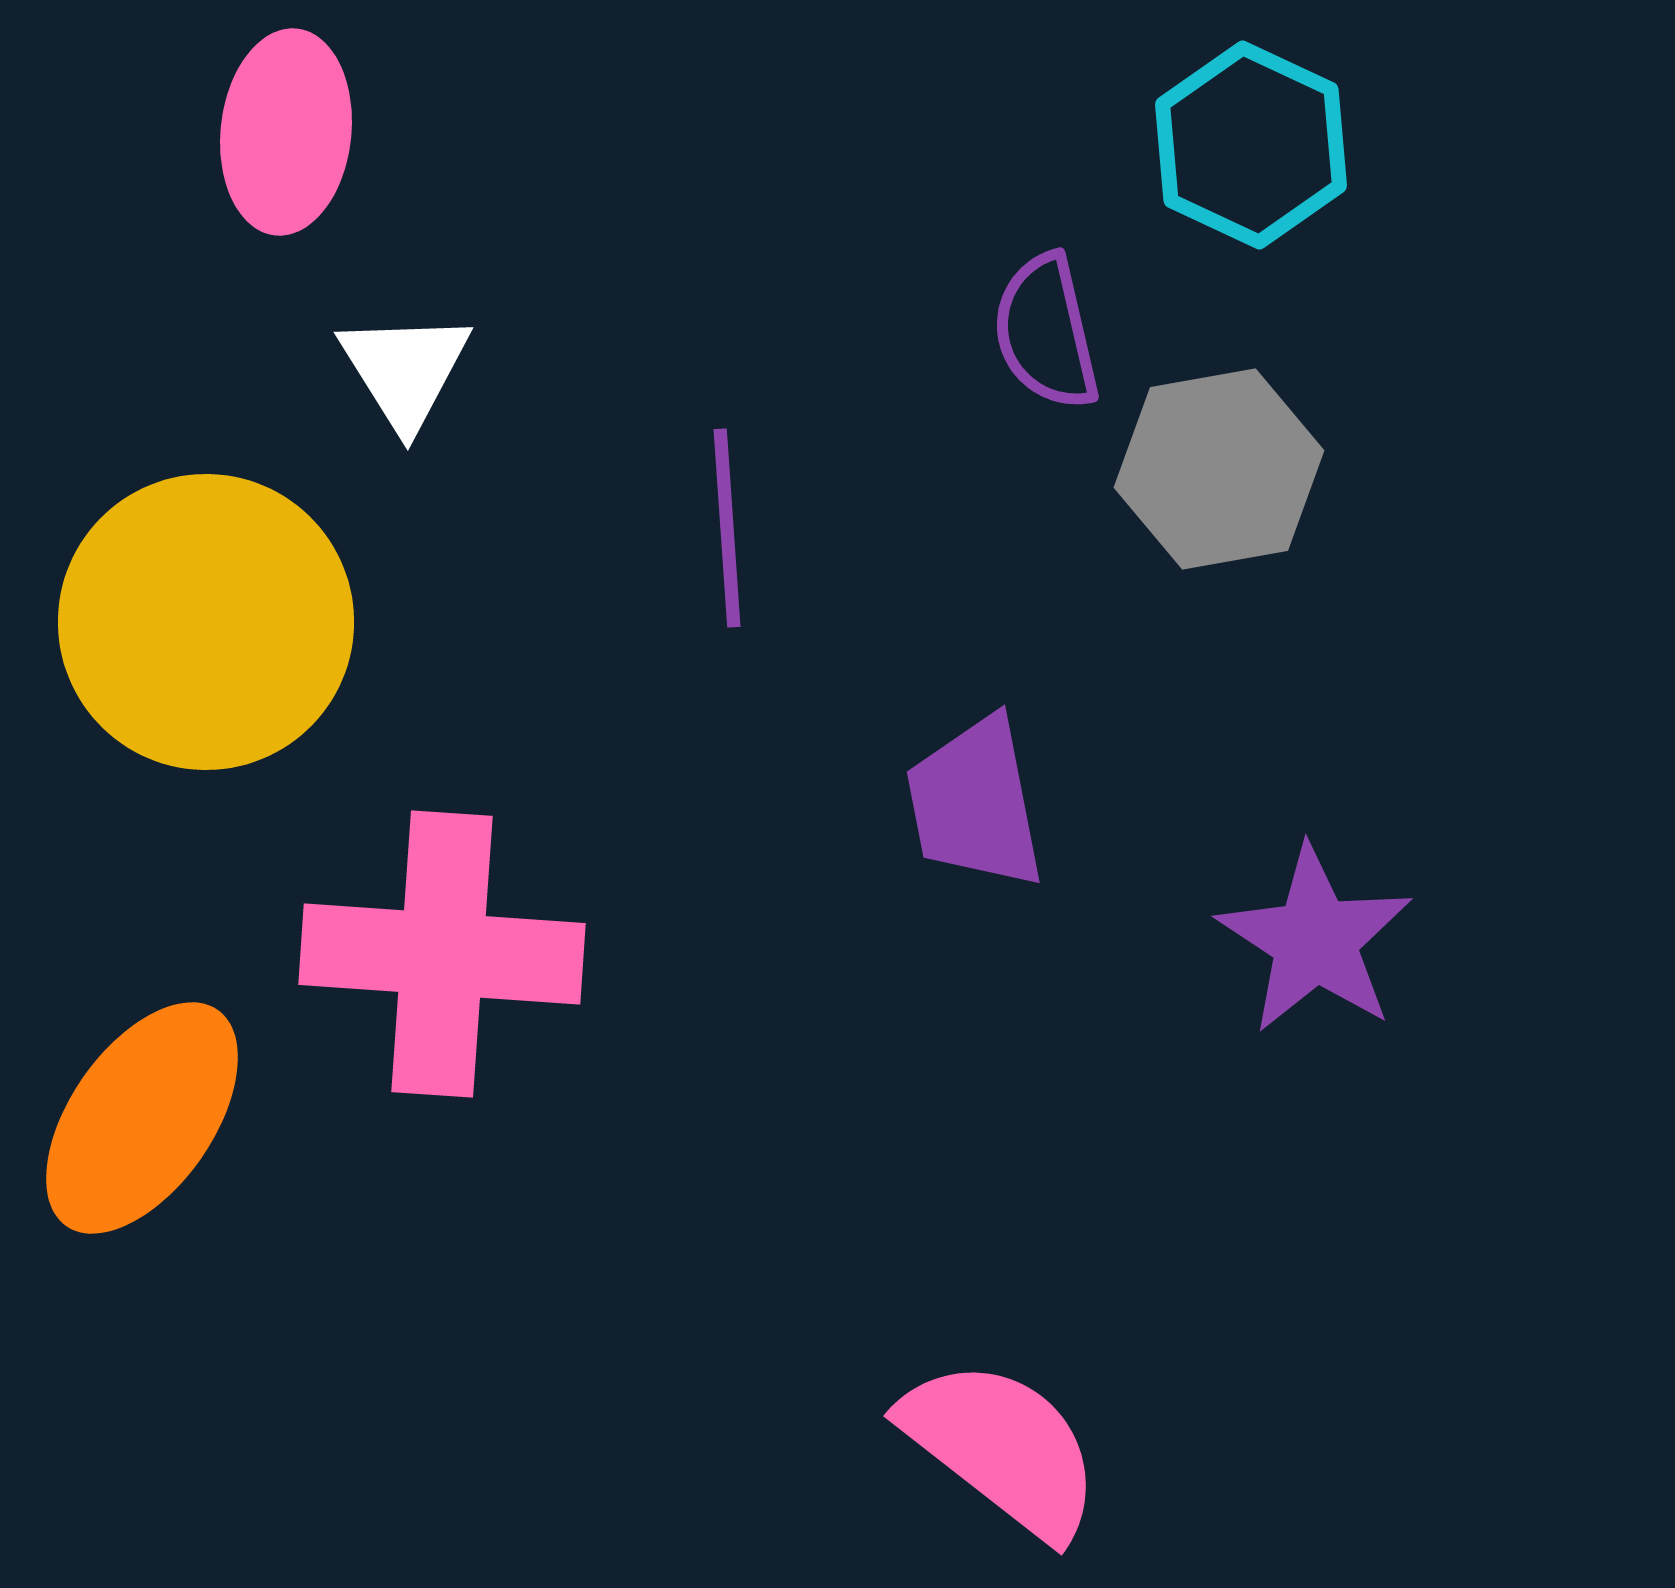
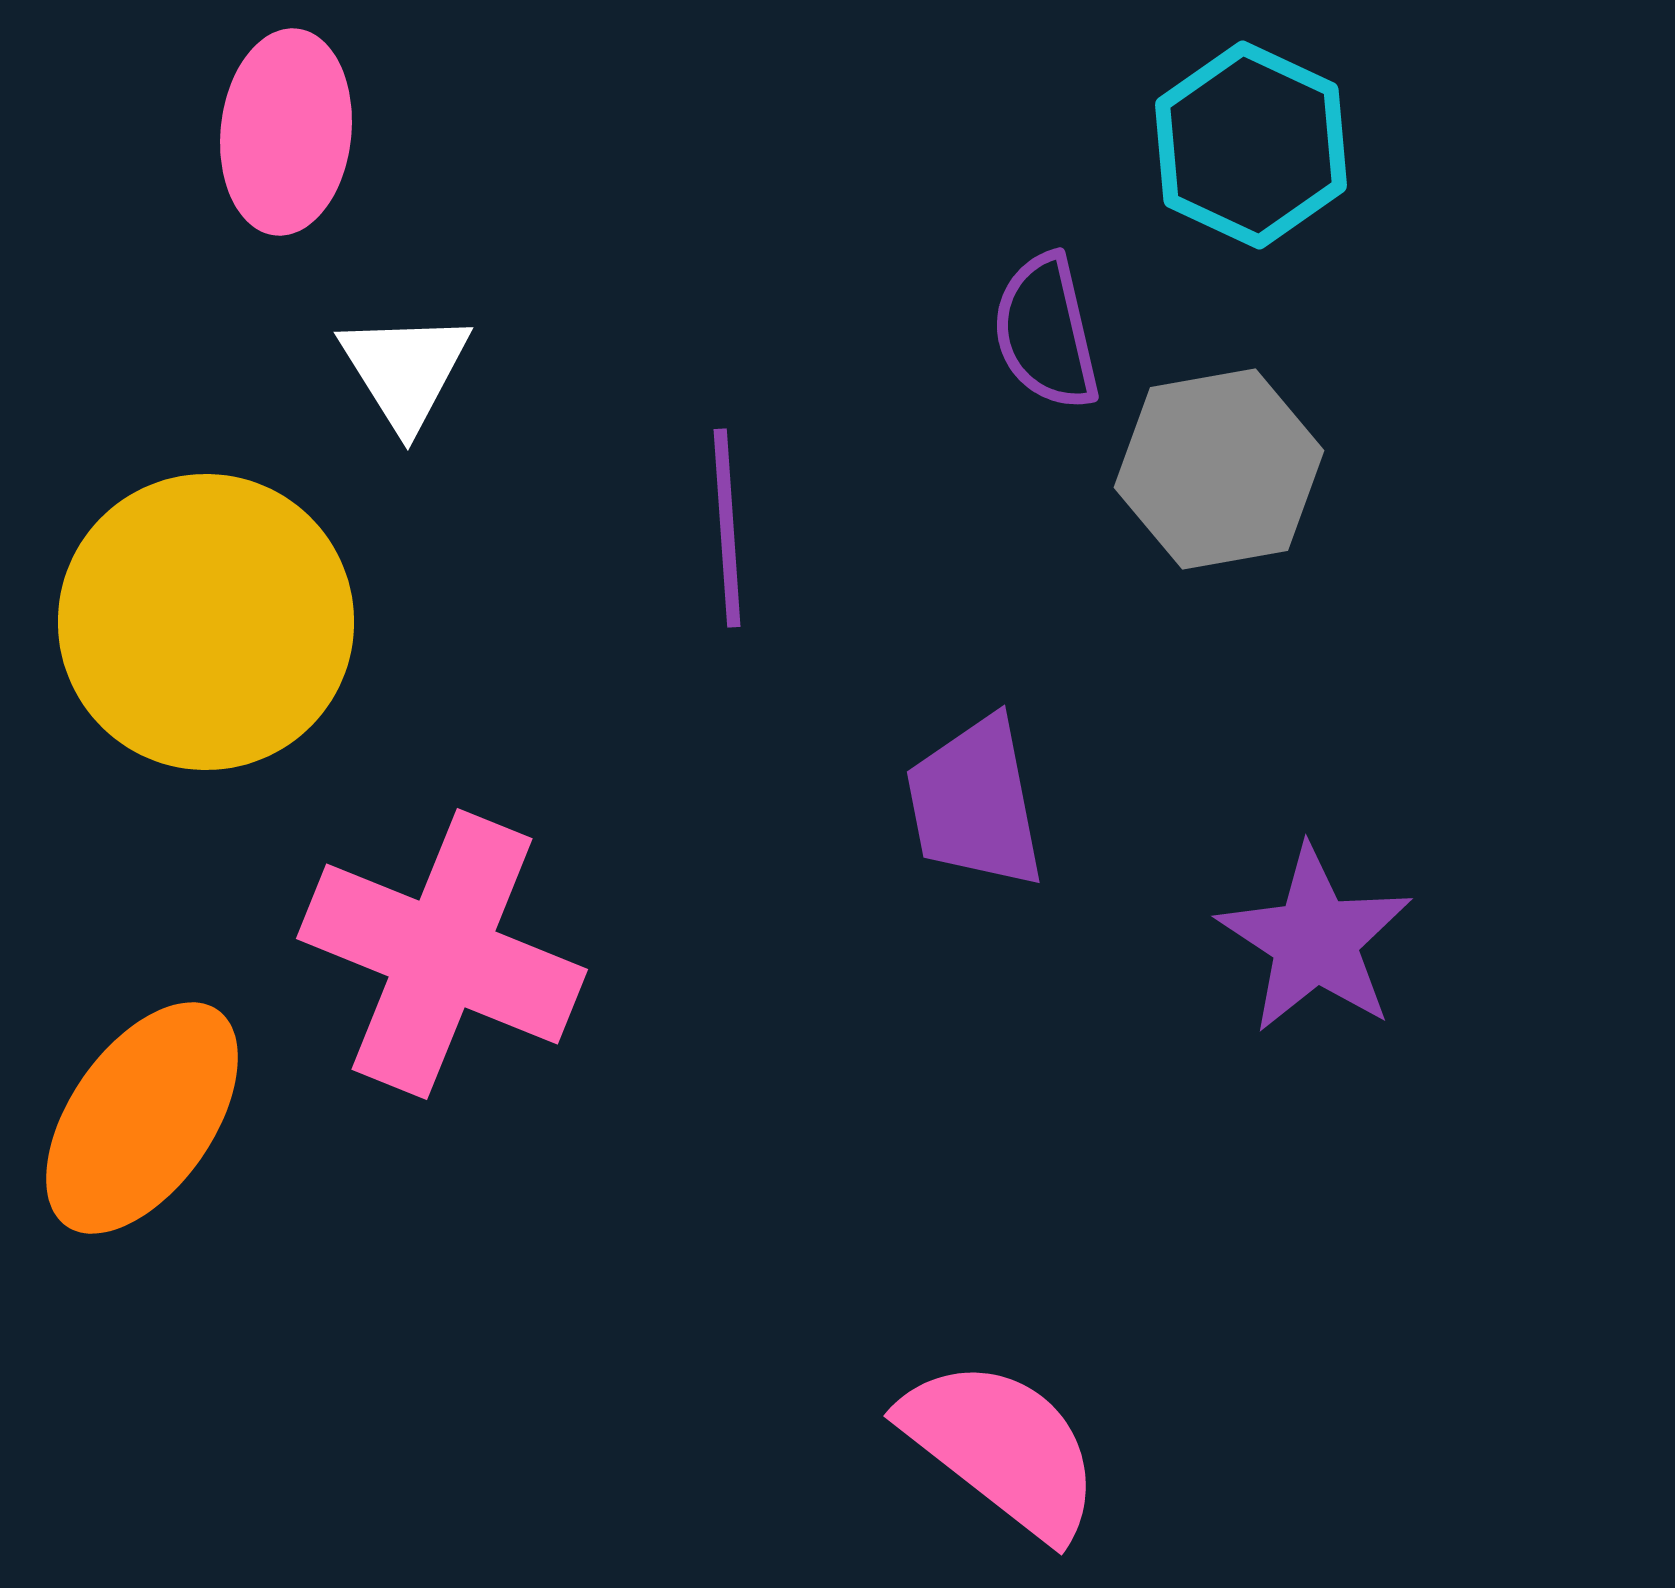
pink cross: rotated 18 degrees clockwise
